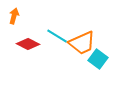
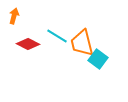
orange trapezoid: rotated 100 degrees clockwise
